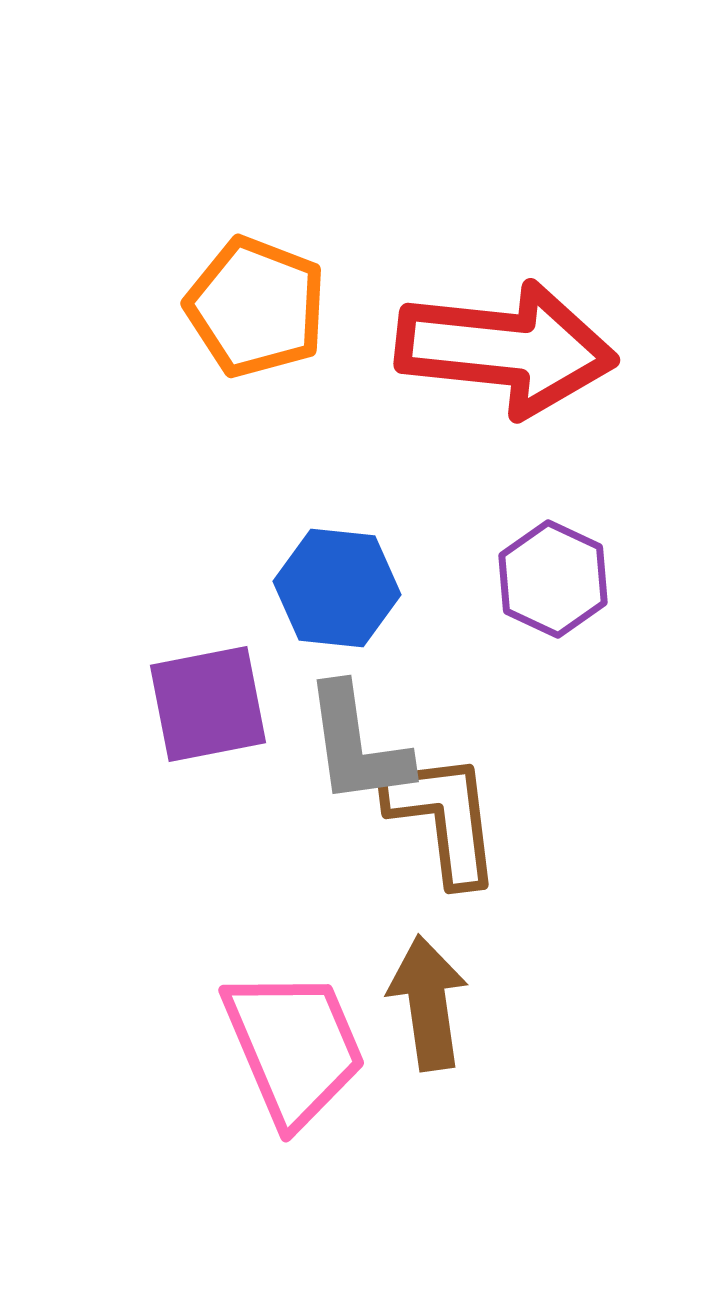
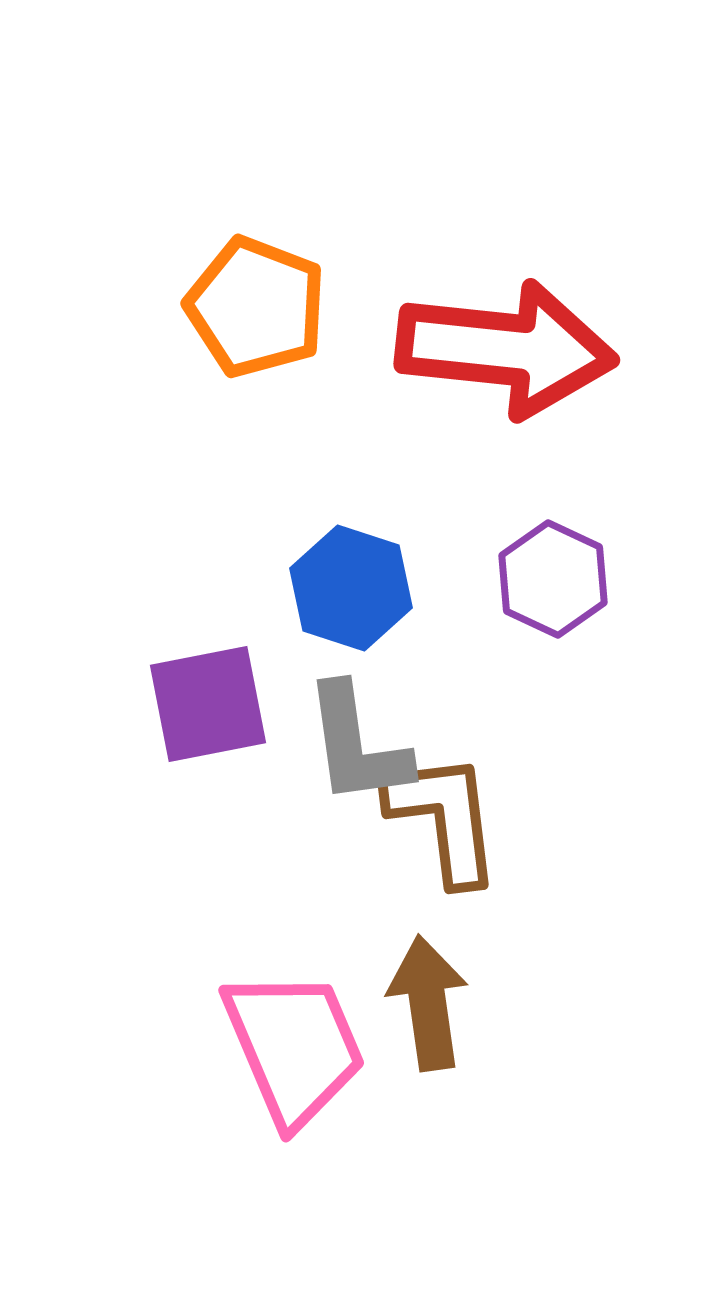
blue hexagon: moved 14 px right; rotated 12 degrees clockwise
